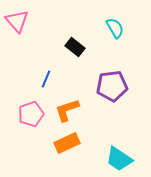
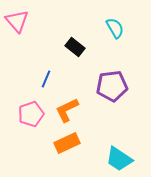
orange L-shape: rotated 8 degrees counterclockwise
